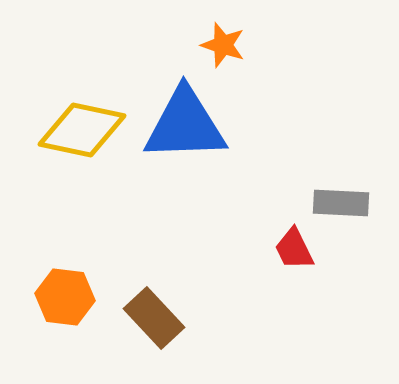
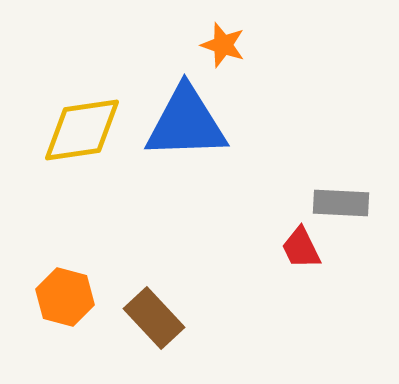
blue triangle: moved 1 px right, 2 px up
yellow diamond: rotated 20 degrees counterclockwise
red trapezoid: moved 7 px right, 1 px up
orange hexagon: rotated 8 degrees clockwise
